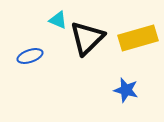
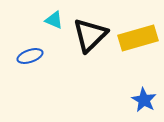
cyan triangle: moved 4 px left
black triangle: moved 3 px right, 3 px up
blue star: moved 18 px right, 10 px down; rotated 15 degrees clockwise
